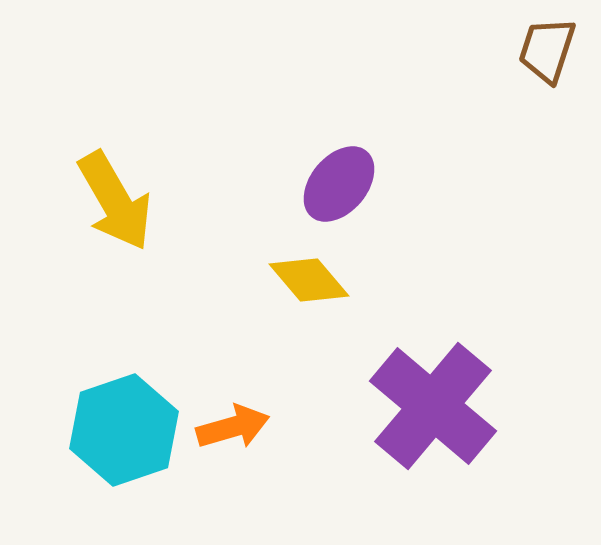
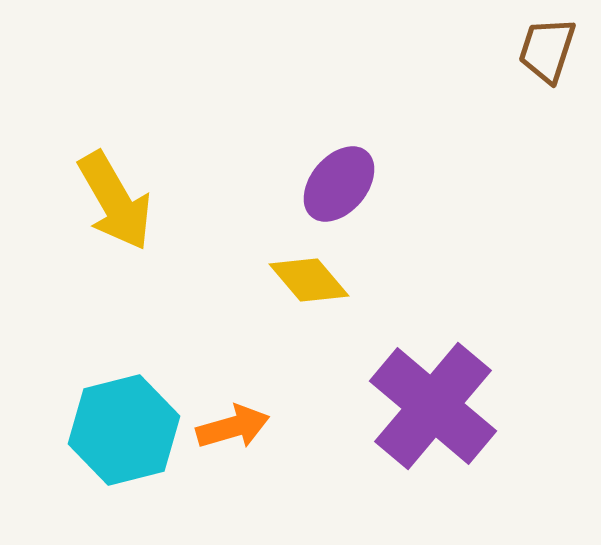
cyan hexagon: rotated 5 degrees clockwise
